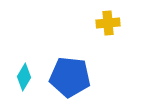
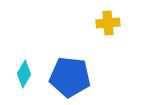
cyan diamond: moved 3 px up
